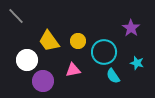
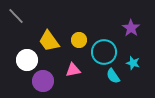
yellow circle: moved 1 px right, 1 px up
cyan star: moved 4 px left
